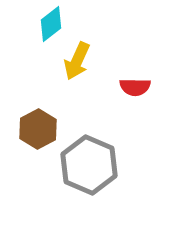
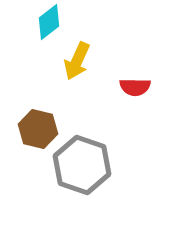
cyan diamond: moved 2 px left, 2 px up
brown hexagon: rotated 18 degrees counterclockwise
gray hexagon: moved 7 px left; rotated 4 degrees counterclockwise
